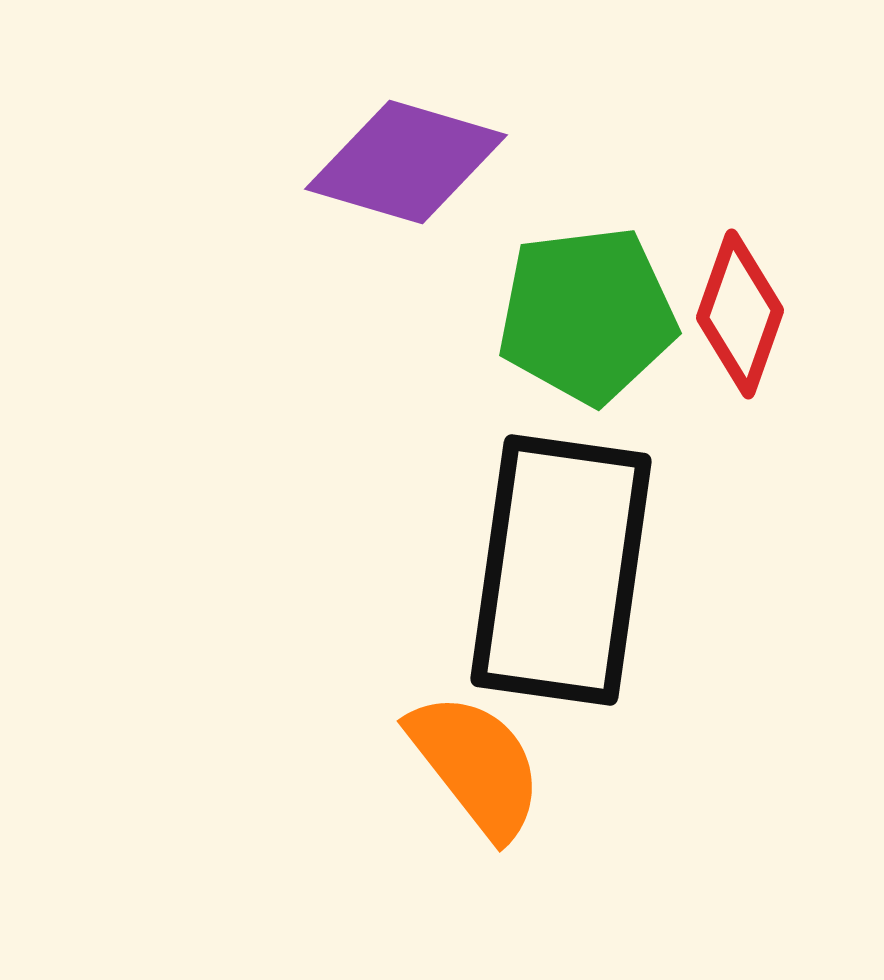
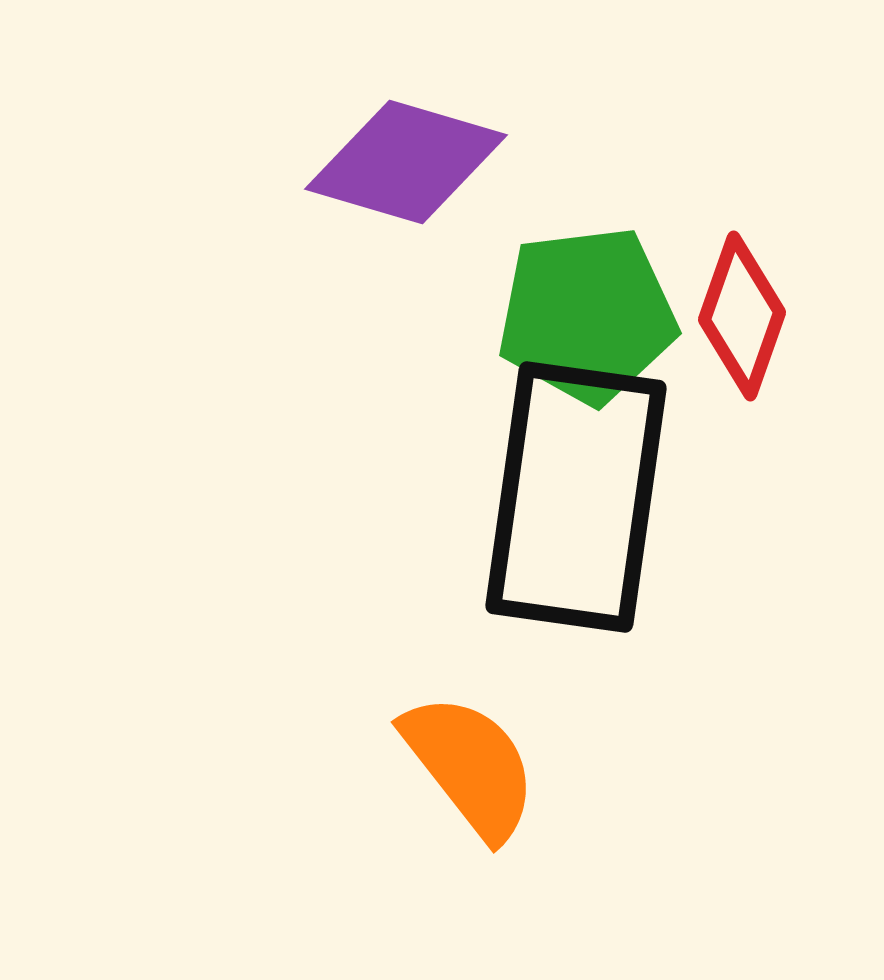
red diamond: moved 2 px right, 2 px down
black rectangle: moved 15 px right, 73 px up
orange semicircle: moved 6 px left, 1 px down
